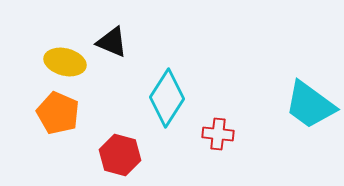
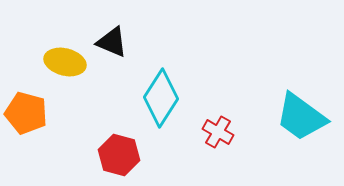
cyan diamond: moved 6 px left
cyan trapezoid: moved 9 px left, 12 px down
orange pentagon: moved 32 px left; rotated 9 degrees counterclockwise
red cross: moved 2 px up; rotated 24 degrees clockwise
red hexagon: moved 1 px left
